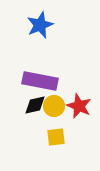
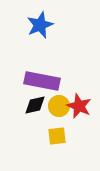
purple rectangle: moved 2 px right
yellow circle: moved 5 px right
yellow square: moved 1 px right, 1 px up
